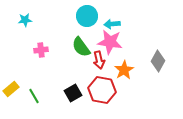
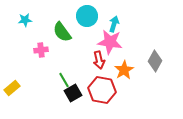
cyan arrow: moved 2 px right; rotated 112 degrees clockwise
green semicircle: moved 19 px left, 15 px up
gray diamond: moved 3 px left
yellow rectangle: moved 1 px right, 1 px up
green line: moved 30 px right, 16 px up
